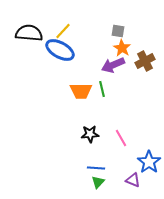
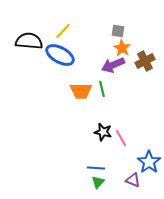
black semicircle: moved 8 px down
blue ellipse: moved 5 px down
black star: moved 13 px right, 2 px up; rotated 18 degrees clockwise
